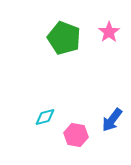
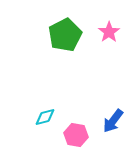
green pentagon: moved 1 px right, 3 px up; rotated 24 degrees clockwise
blue arrow: moved 1 px right, 1 px down
